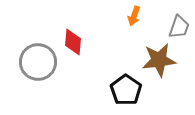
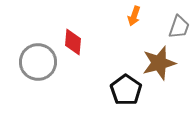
brown star: moved 3 px down; rotated 8 degrees counterclockwise
